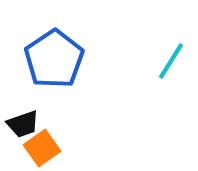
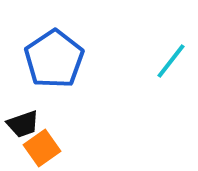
cyan line: rotated 6 degrees clockwise
